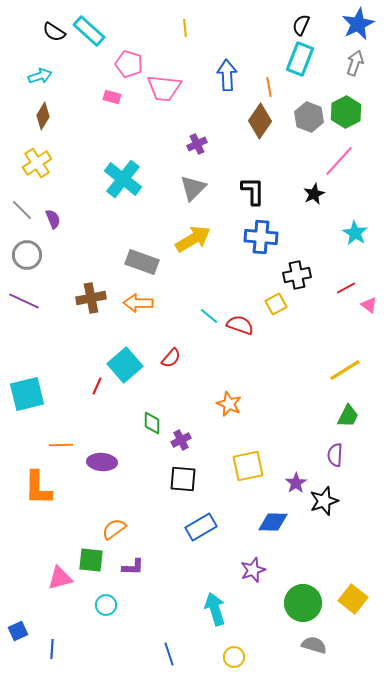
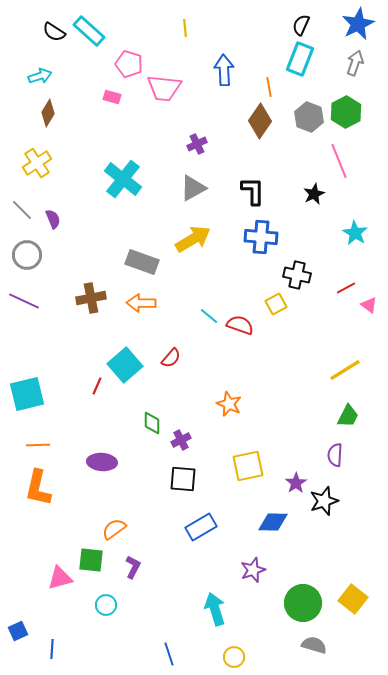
blue arrow at (227, 75): moved 3 px left, 5 px up
brown diamond at (43, 116): moved 5 px right, 3 px up
pink line at (339, 161): rotated 64 degrees counterclockwise
gray triangle at (193, 188): rotated 16 degrees clockwise
black cross at (297, 275): rotated 24 degrees clockwise
orange arrow at (138, 303): moved 3 px right
orange line at (61, 445): moved 23 px left
orange L-shape at (38, 488): rotated 12 degrees clockwise
purple L-shape at (133, 567): rotated 65 degrees counterclockwise
